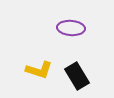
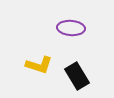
yellow L-shape: moved 5 px up
